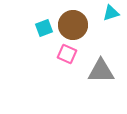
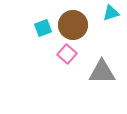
cyan square: moved 1 px left
pink square: rotated 18 degrees clockwise
gray triangle: moved 1 px right, 1 px down
